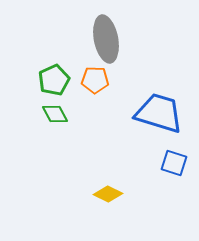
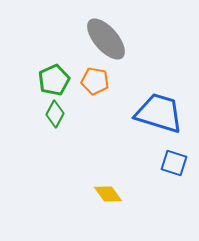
gray ellipse: rotated 30 degrees counterclockwise
orange pentagon: moved 1 px down; rotated 8 degrees clockwise
green diamond: rotated 56 degrees clockwise
yellow diamond: rotated 28 degrees clockwise
